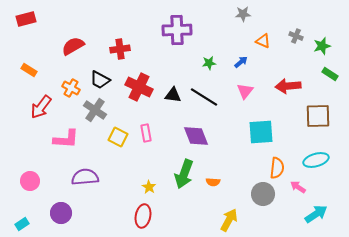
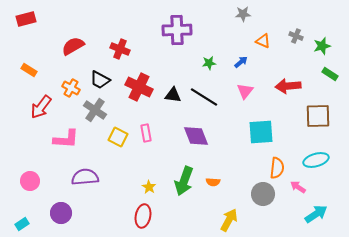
red cross at (120, 49): rotated 30 degrees clockwise
green arrow at (184, 174): moved 7 px down
